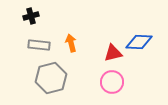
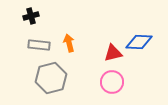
orange arrow: moved 2 px left
